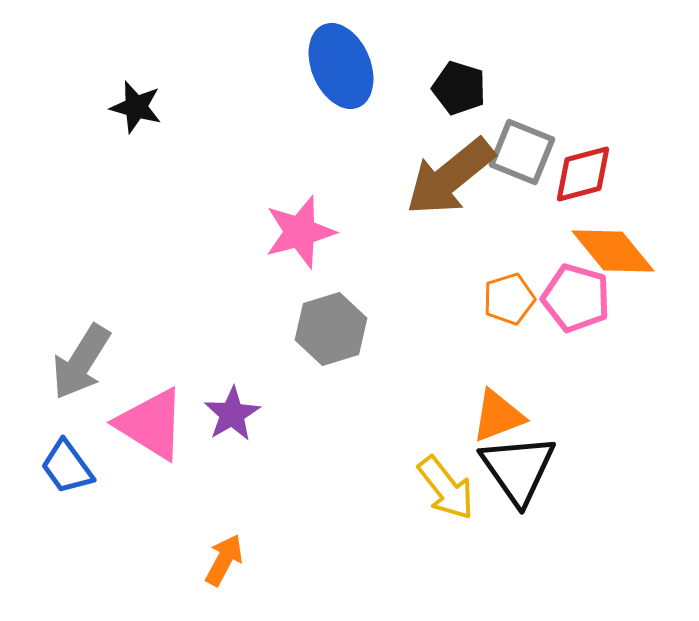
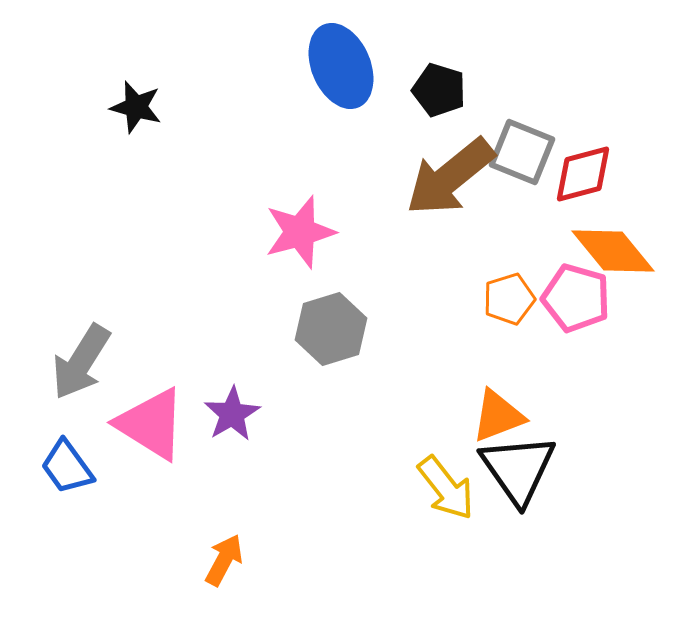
black pentagon: moved 20 px left, 2 px down
